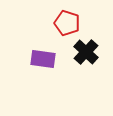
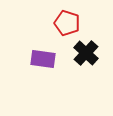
black cross: moved 1 px down
